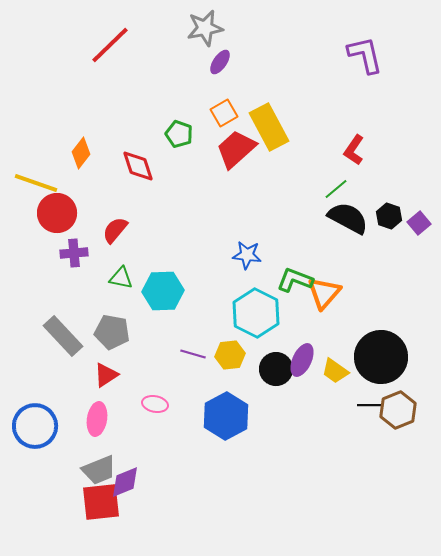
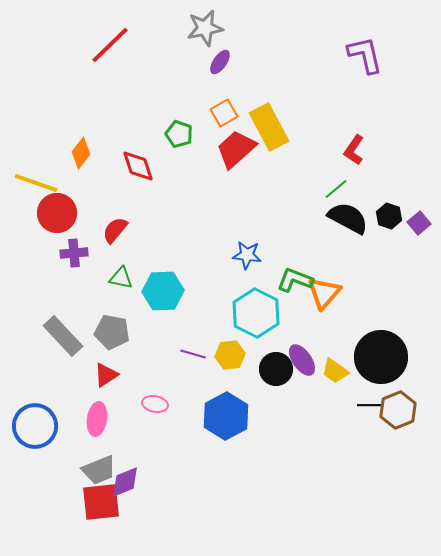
purple ellipse at (302, 360): rotated 60 degrees counterclockwise
